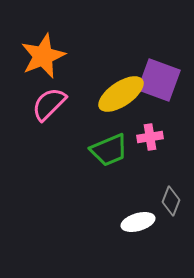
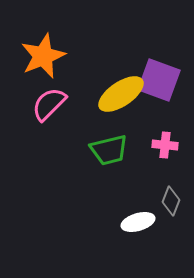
pink cross: moved 15 px right, 8 px down; rotated 15 degrees clockwise
green trapezoid: rotated 9 degrees clockwise
